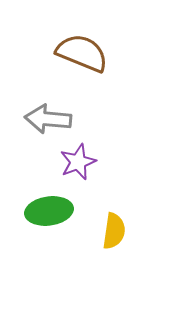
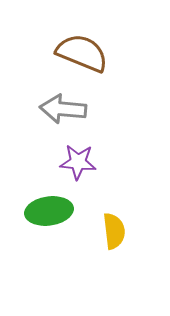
gray arrow: moved 15 px right, 10 px up
purple star: rotated 27 degrees clockwise
yellow semicircle: rotated 15 degrees counterclockwise
